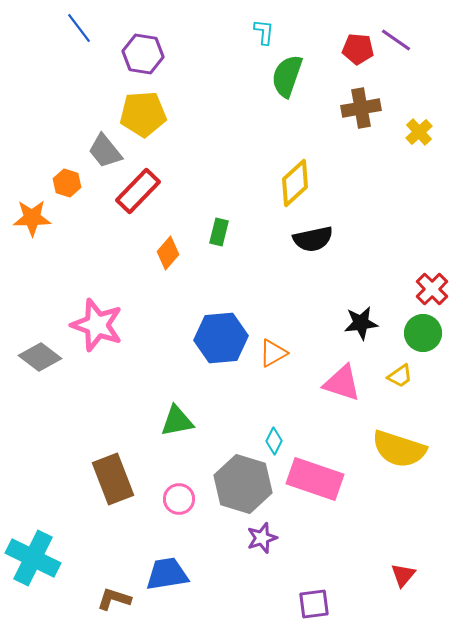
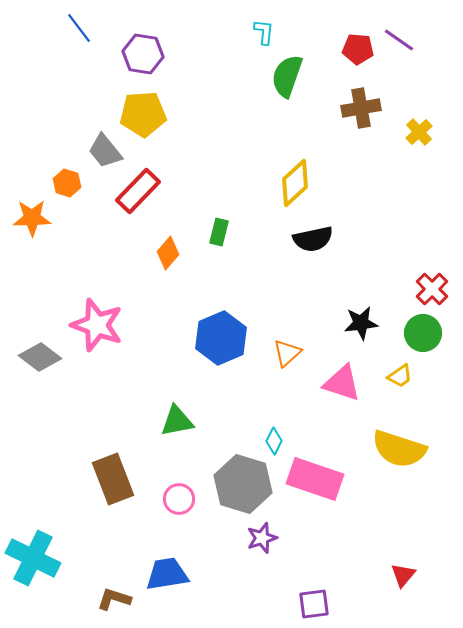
purple line: moved 3 px right
blue hexagon: rotated 18 degrees counterclockwise
orange triangle: moved 14 px right; rotated 12 degrees counterclockwise
